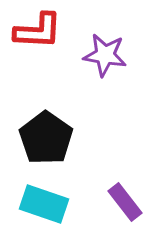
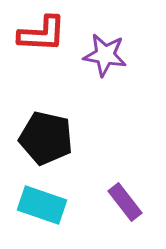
red L-shape: moved 4 px right, 3 px down
black pentagon: rotated 22 degrees counterclockwise
cyan rectangle: moved 2 px left, 1 px down
